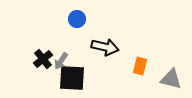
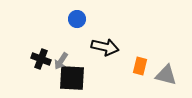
black cross: moved 2 px left; rotated 30 degrees counterclockwise
gray triangle: moved 5 px left, 4 px up
